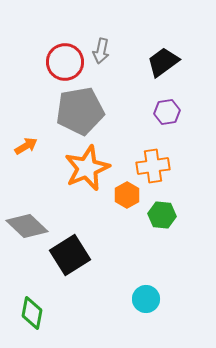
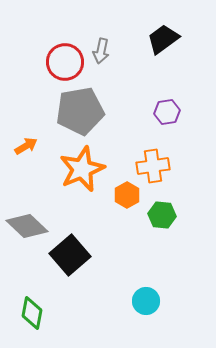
black trapezoid: moved 23 px up
orange star: moved 5 px left, 1 px down
black square: rotated 9 degrees counterclockwise
cyan circle: moved 2 px down
